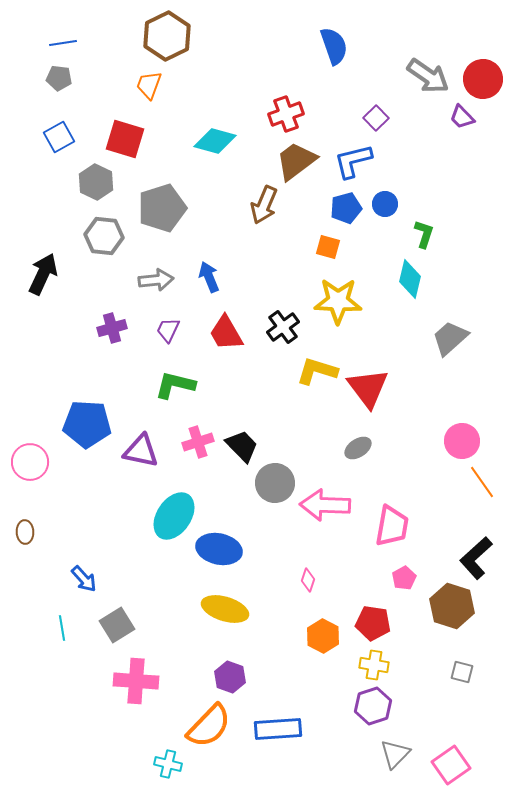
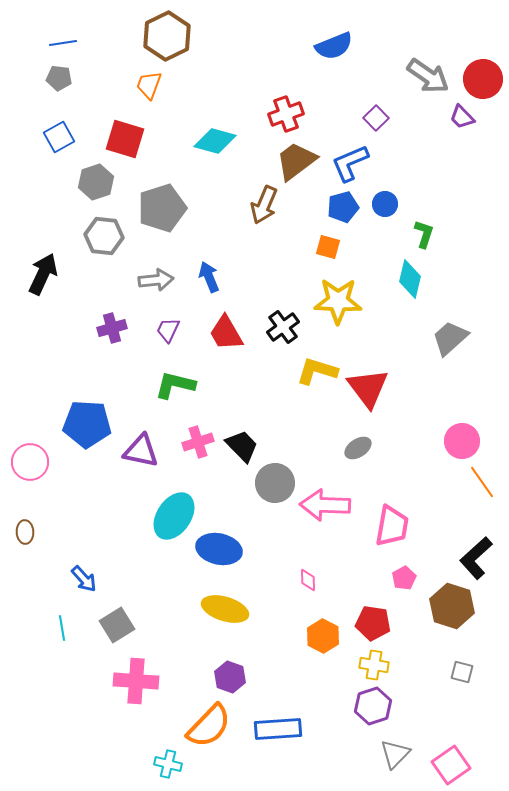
blue semicircle at (334, 46): rotated 87 degrees clockwise
blue L-shape at (353, 161): moved 3 px left, 2 px down; rotated 9 degrees counterclockwise
gray hexagon at (96, 182): rotated 16 degrees clockwise
blue pentagon at (346, 208): moved 3 px left, 1 px up
pink diamond at (308, 580): rotated 20 degrees counterclockwise
